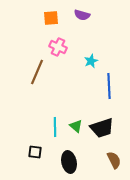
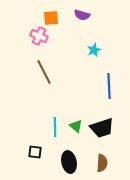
pink cross: moved 19 px left, 11 px up
cyan star: moved 3 px right, 11 px up
brown line: moved 7 px right; rotated 50 degrees counterclockwise
brown semicircle: moved 12 px left, 3 px down; rotated 30 degrees clockwise
